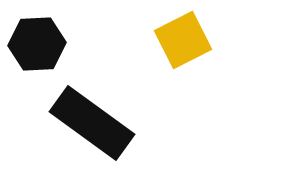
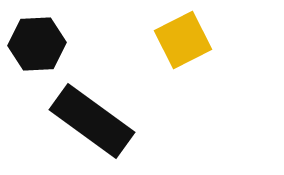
black rectangle: moved 2 px up
